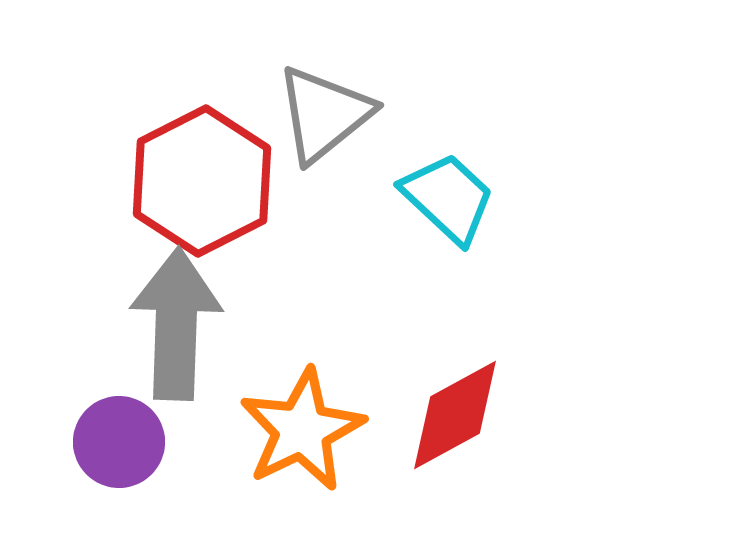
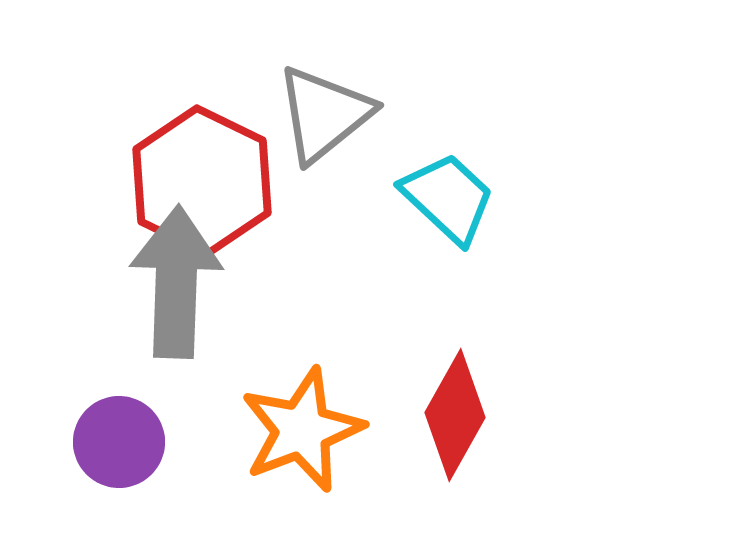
red hexagon: rotated 7 degrees counterclockwise
gray arrow: moved 42 px up
red diamond: rotated 32 degrees counterclockwise
orange star: rotated 5 degrees clockwise
